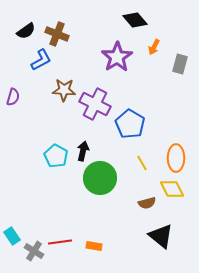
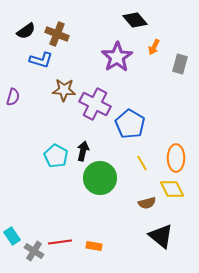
blue L-shape: rotated 45 degrees clockwise
